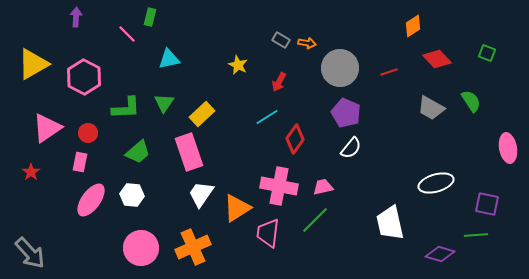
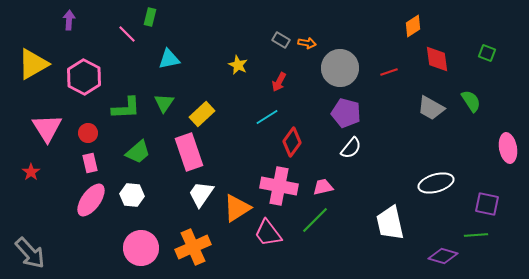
purple arrow at (76, 17): moved 7 px left, 3 px down
red diamond at (437, 59): rotated 36 degrees clockwise
purple pentagon at (346, 113): rotated 8 degrees counterclockwise
pink triangle at (47, 128): rotated 28 degrees counterclockwise
red diamond at (295, 139): moved 3 px left, 3 px down
pink rectangle at (80, 162): moved 10 px right, 1 px down; rotated 24 degrees counterclockwise
pink trapezoid at (268, 233): rotated 44 degrees counterclockwise
purple diamond at (440, 254): moved 3 px right, 2 px down
